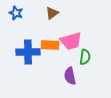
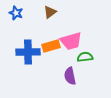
brown triangle: moved 2 px left, 1 px up
orange rectangle: moved 1 px right, 1 px down; rotated 18 degrees counterclockwise
green semicircle: rotated 105 degrees counterclockwise
